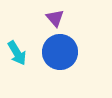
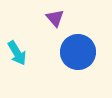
blue circle: moved 18 px right
